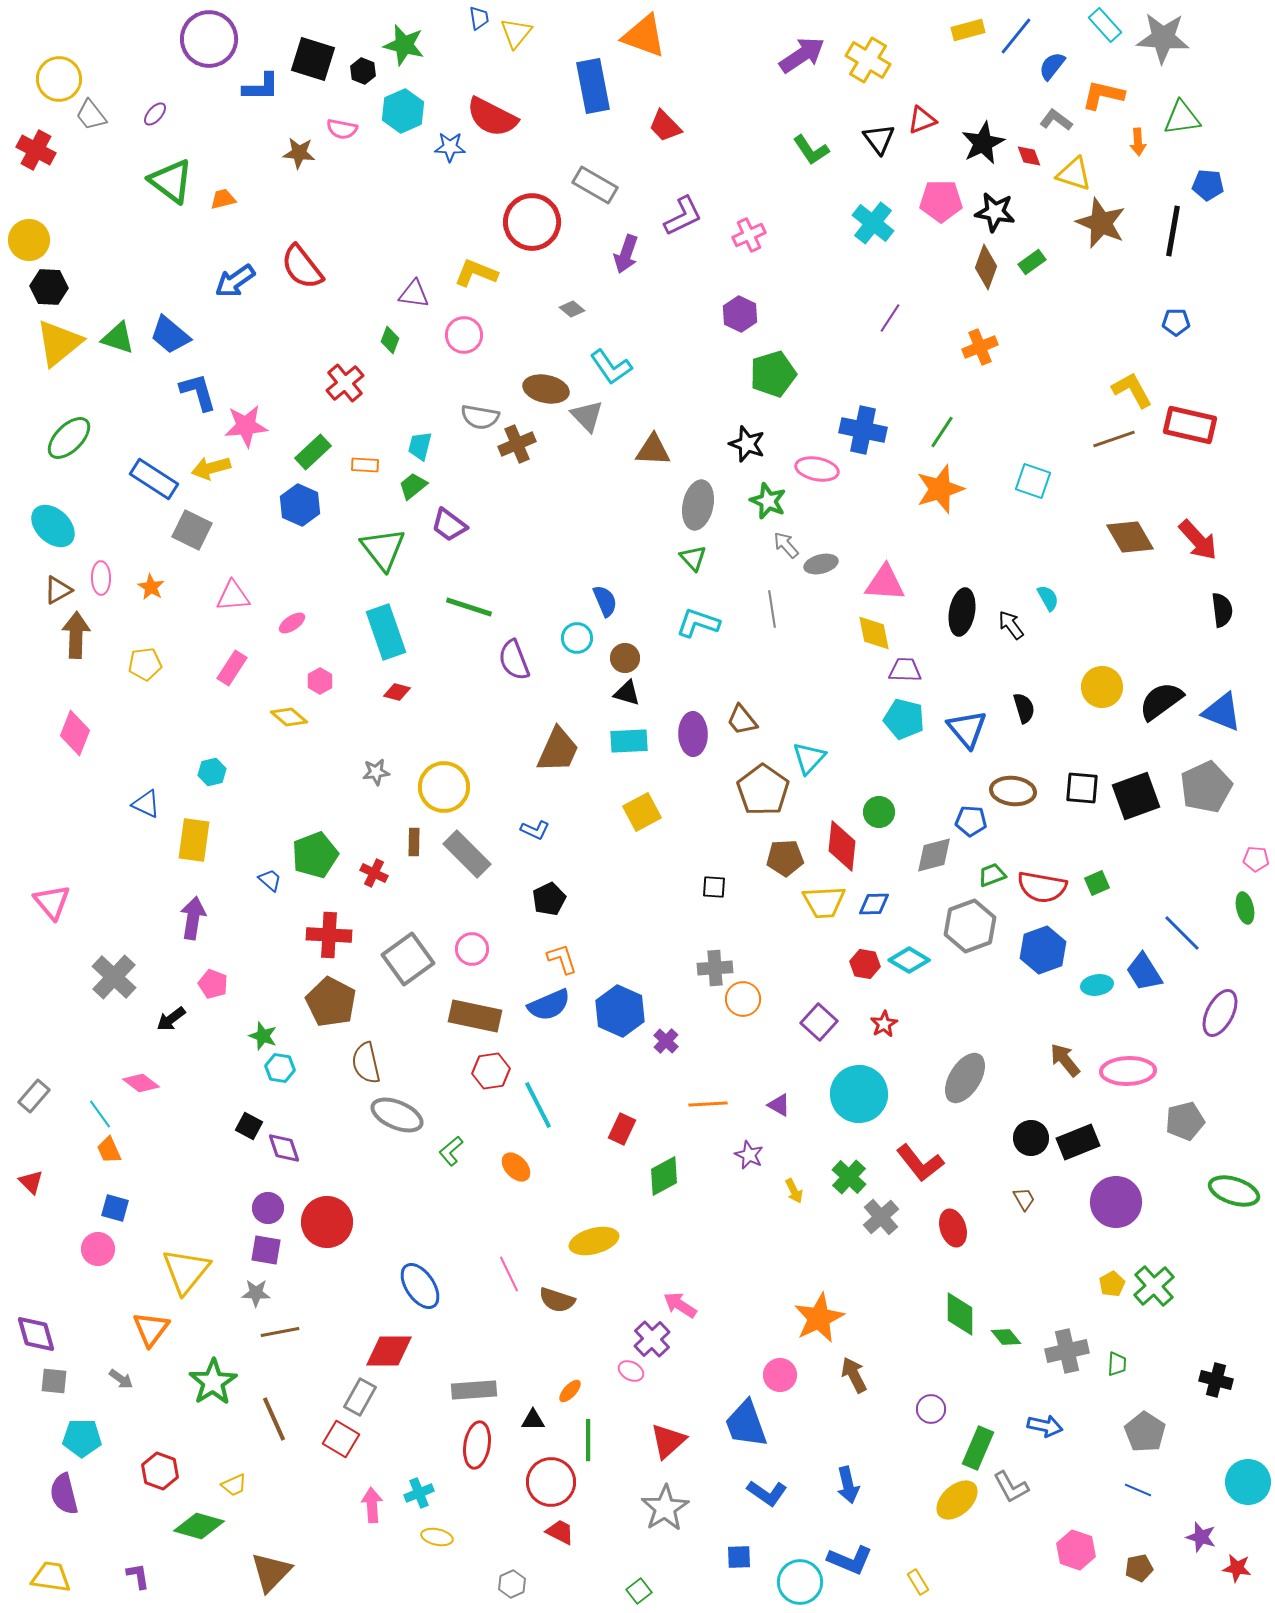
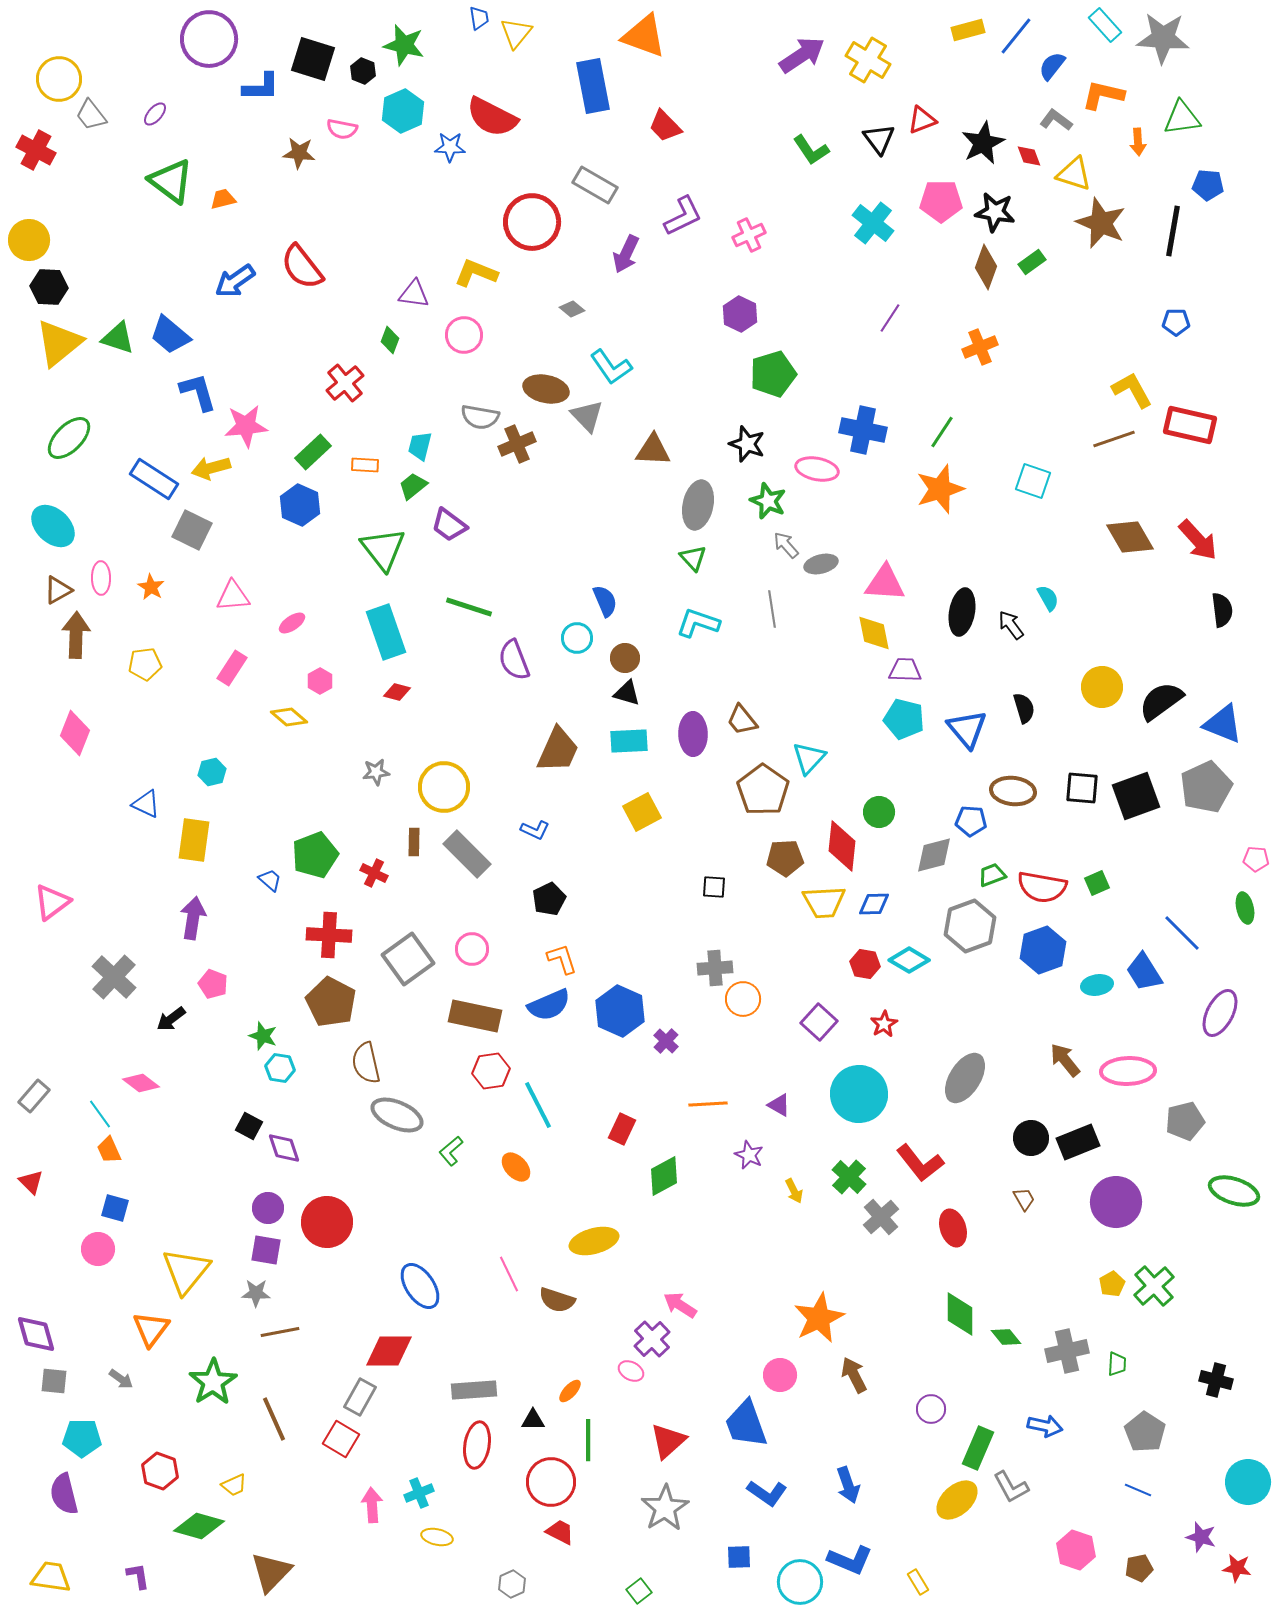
purple arrow at (626, 254): rotated 6 degrees clockwise
blue triangle at (1222, 712): moved 1 px right, 12 px down
pink triangle at (52, 902): rotated 33 degrees clockwise
blue arrow at (848, 1485): rotated 6 degrees counterclockwise
